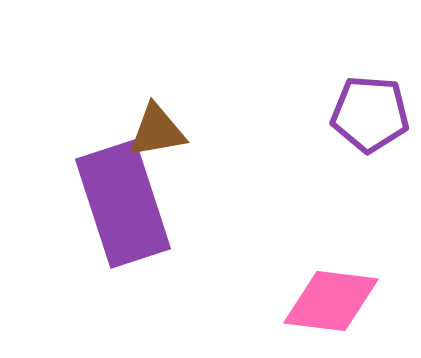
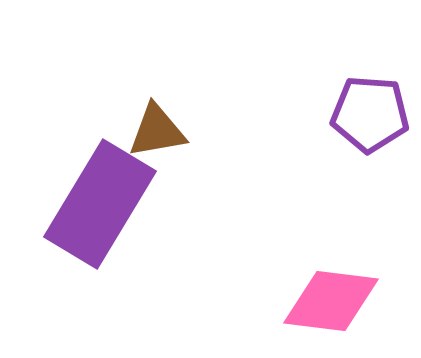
purple rectangle: moved 23 px left; rotated 49 degrees clockwise
